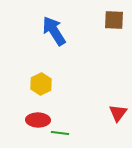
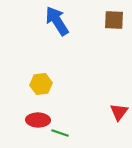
blue arrow: moved 3 px right, 10 px up
yellow hexagon: rotated 20 degrees clockwise
red triangle: moved 1 px right, 1 px up
green line: rotated 12 degrees clockwise
